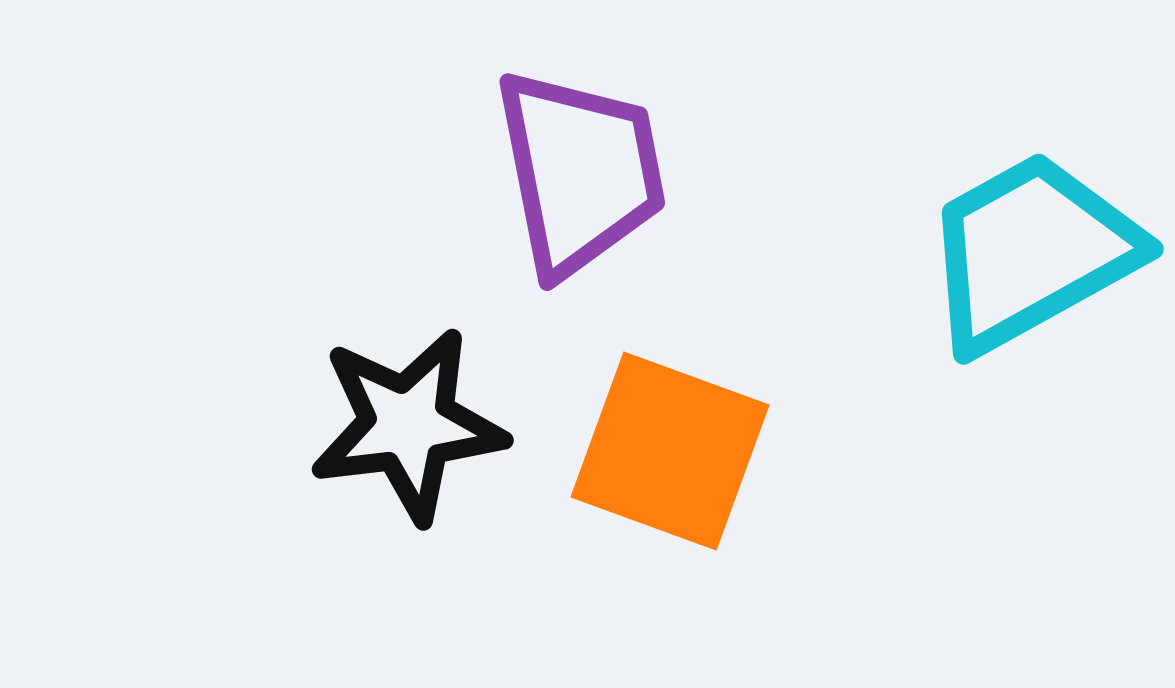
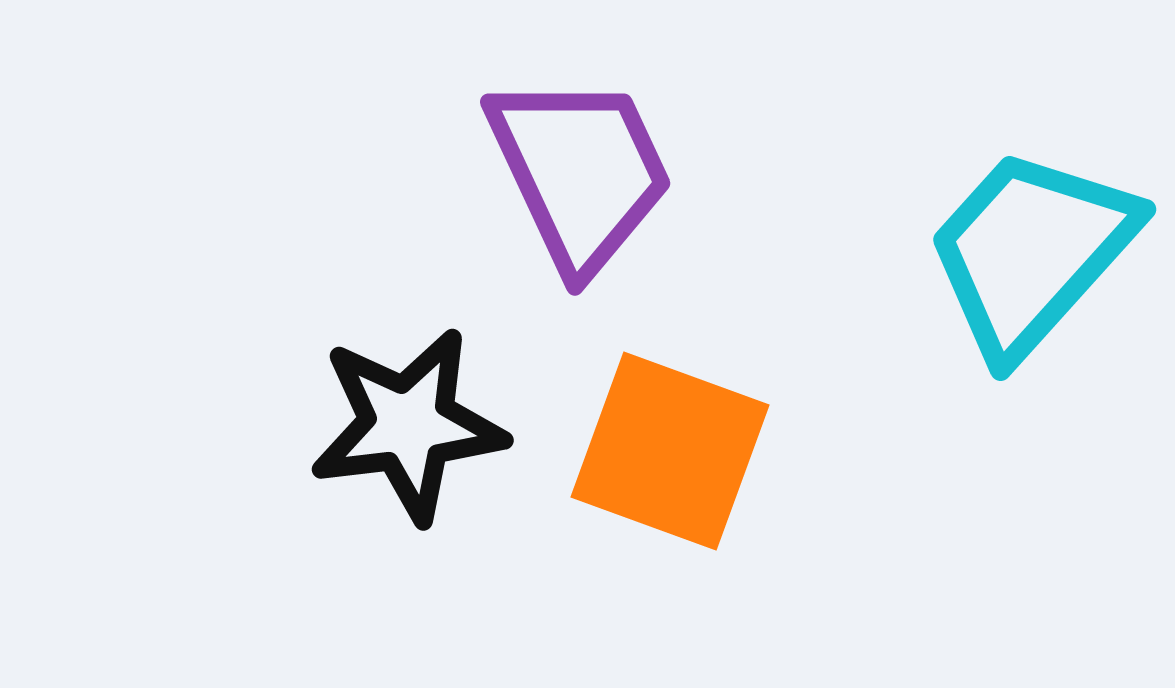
purple trapezoid: rotated 14 degrees counterclockwise
cyan trapezoid: rotated 19 degrees counterclockwise
